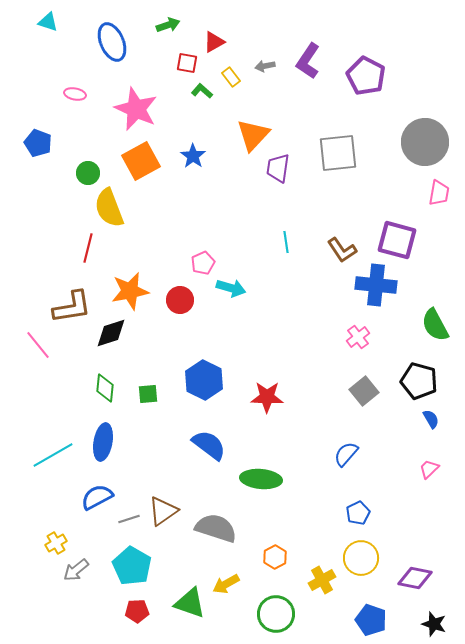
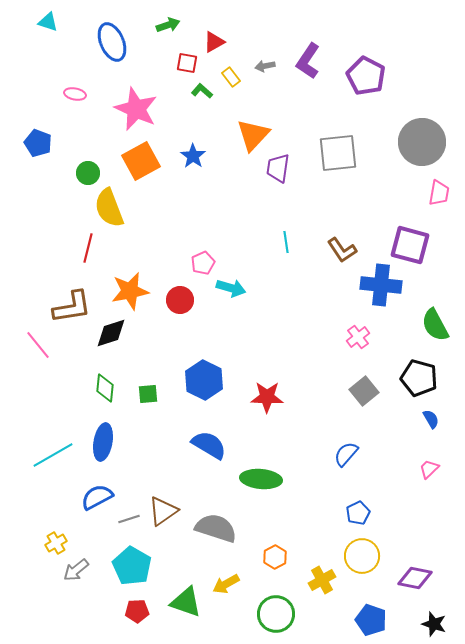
gray circle at (425, 142): moved 3 px left
purple square at (397, 240): moved 13 px right, 5 px down
blue cross at (376, 285): moved 5 px right
black pentagon at (419, 381): moved 3 px up
blue semicircle at (209, 445): rotated 6 degrees counterclockwise
yellow circle at (361, 558): moved 1 px right, 2 px up
green triangle at (190, 603): moved 4 px left, 1 px up
